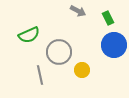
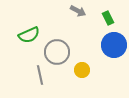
gray circle: moved 2 px left
